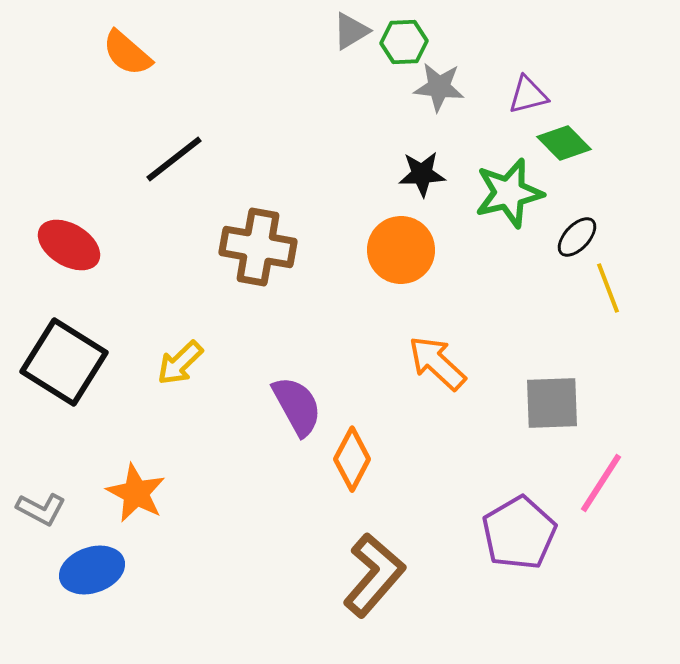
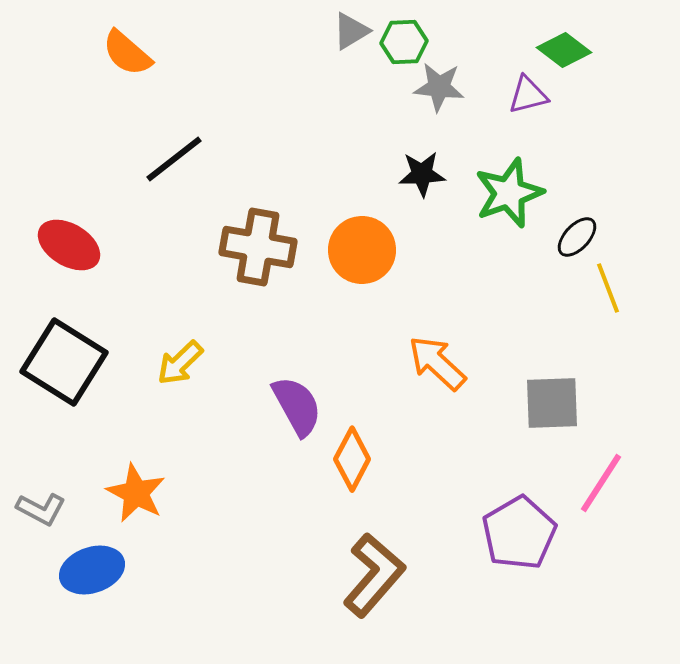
green diamond: moved 93 px up; rotated 8 degrees counterclockwise
green star: rotated 6 degrees counterclockwise
orange circle: moved 39 px left
